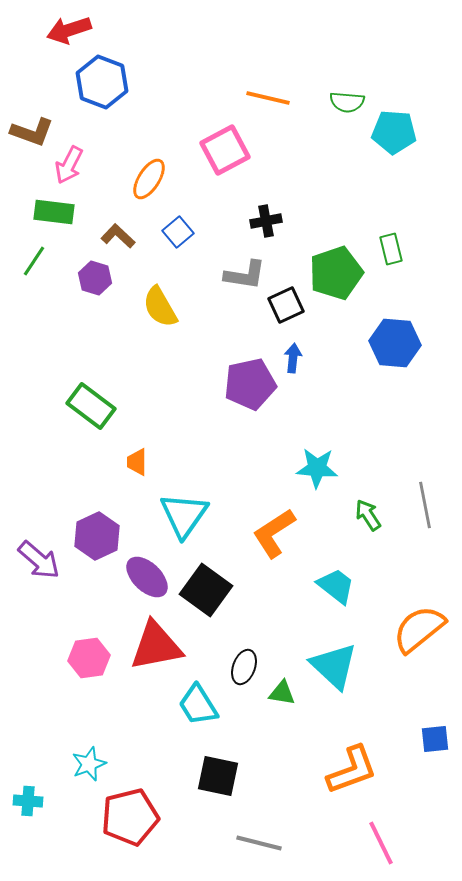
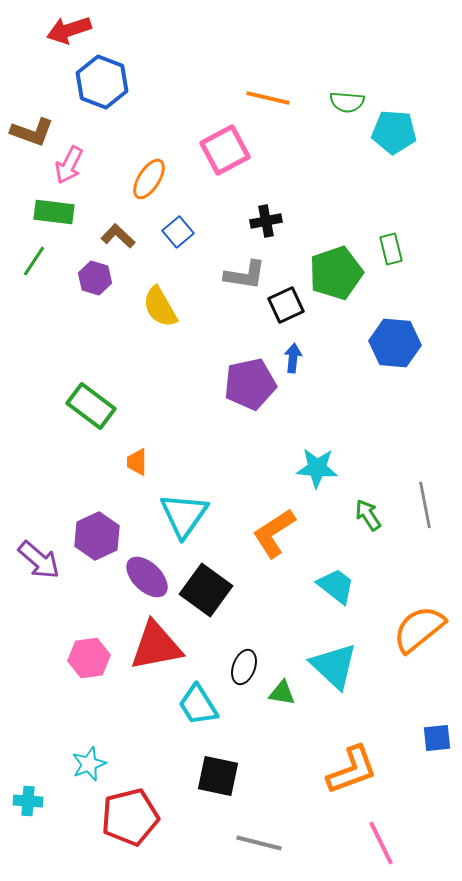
blue square at (435, 739): moved 2 px right, 1 px up
